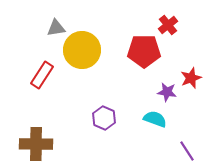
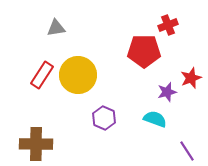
red cross: rotated 18 degrees clockwise
yellow circle: moved 4 px left, 25 px down
purple star: rotated 24 degrees counterclockwise
